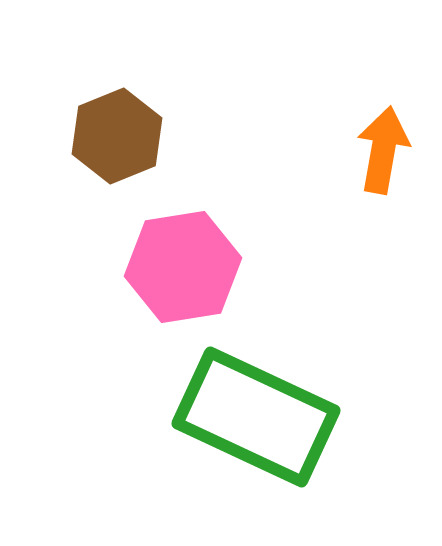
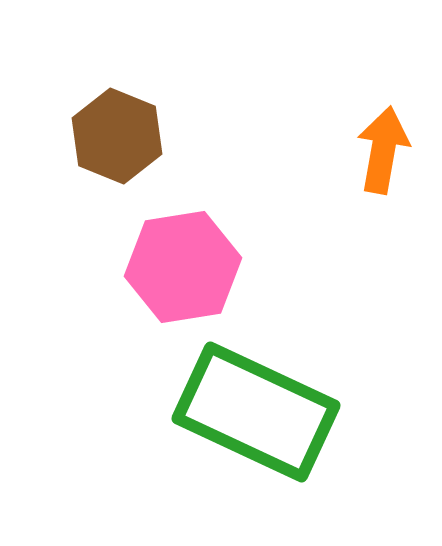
brown hexagon: rotated 16 degrees counterclockwise
green rectangle: moved 5 px up
